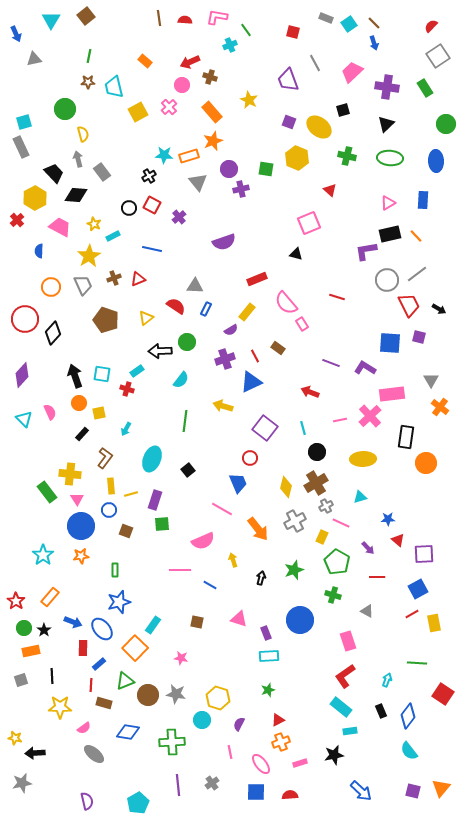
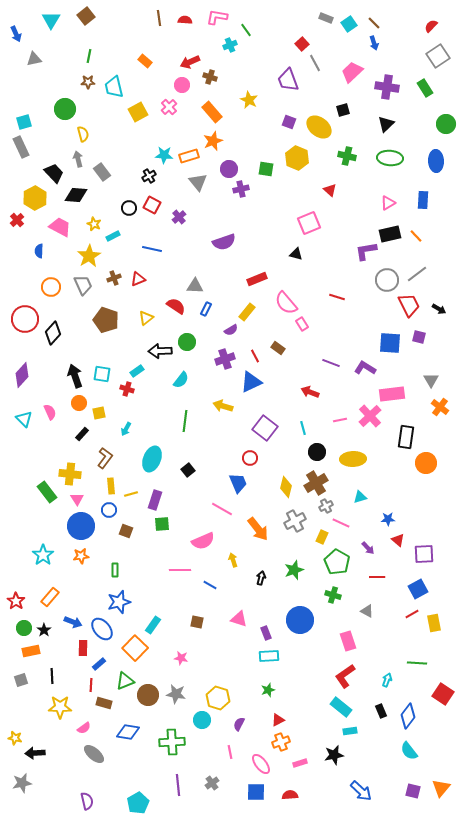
red square at (293, 32): moved 9 px right, 12 px down; rotated 32 degrees clockwise
yellow ellipse at (363, 459): moved 10 px left
